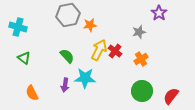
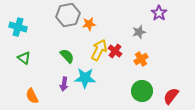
orange star: moved 1 px left, 1 px up
purple arrow: moved 1 px left, 1 px up
orange semicircle: moved 3 px down
